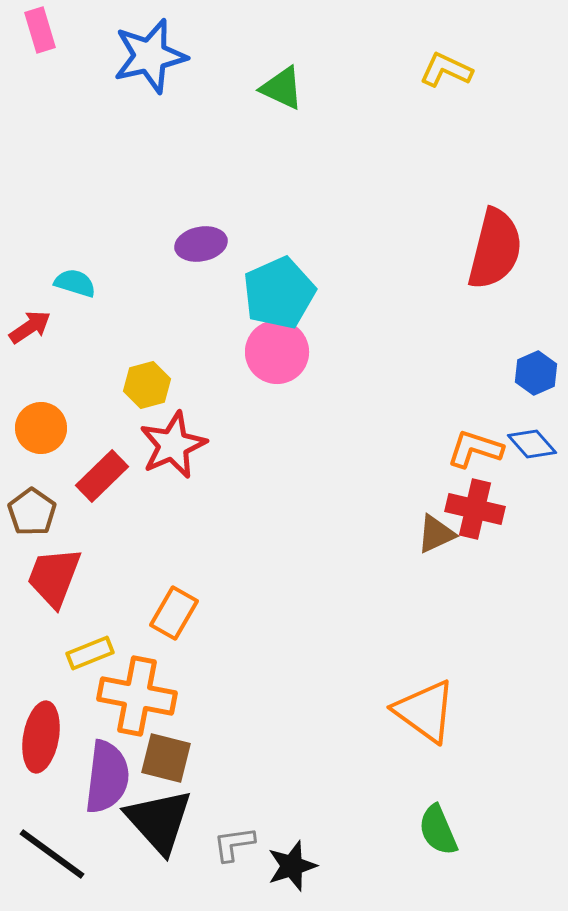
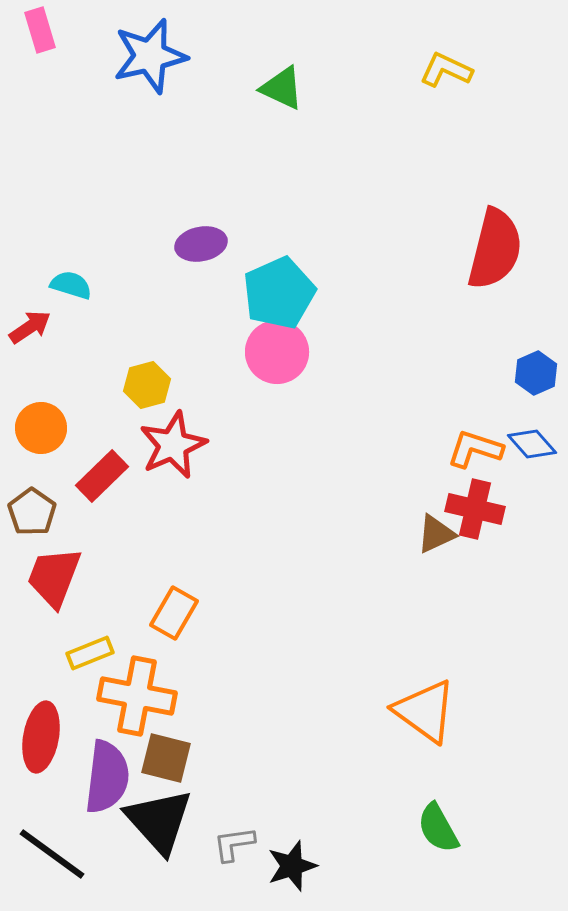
cyan semicircle: moved 4 px left, 2 px down
green semicircle: moved 2 px up; rotated 6 degrees counterclockwise
